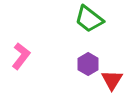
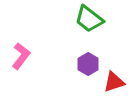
red triangle: moved 2 px right, 2 px down; rotated 40 degrees clockwise
